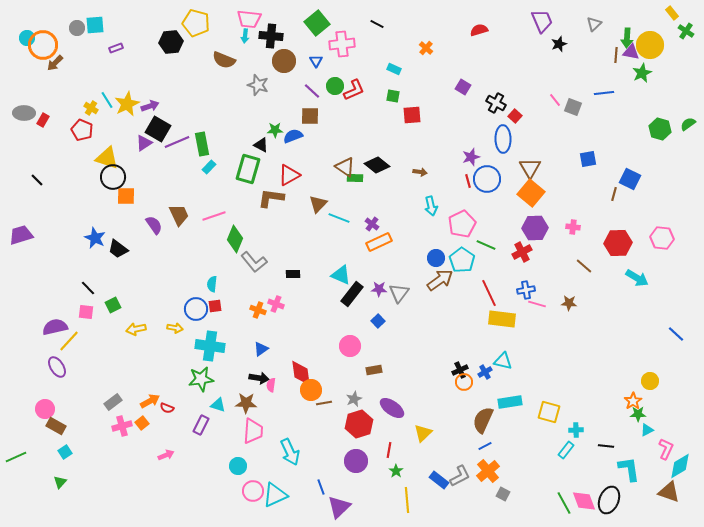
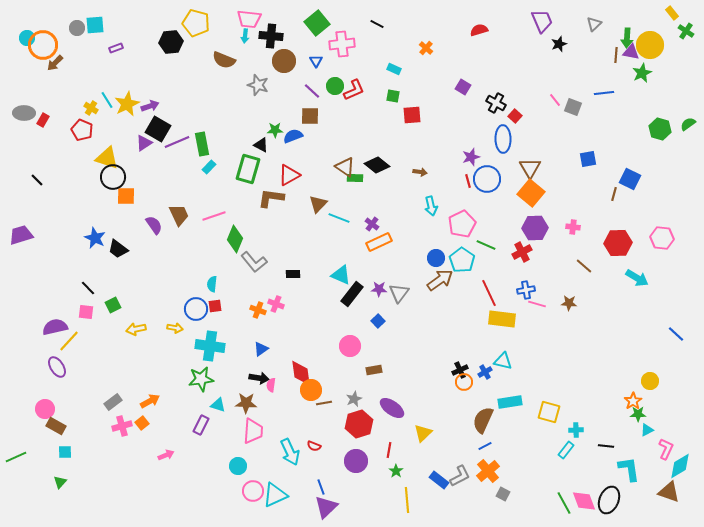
red semicircle at (167, 408): moved 147 px right, 38 px down
cyan square at (65, 452): rotated 32 degrees clockwise
purple triangle at (339, 507): moved 13 px left
